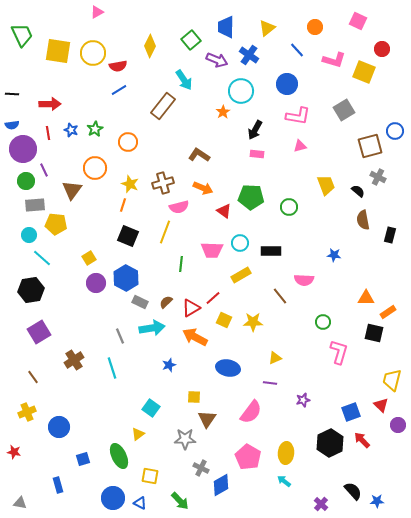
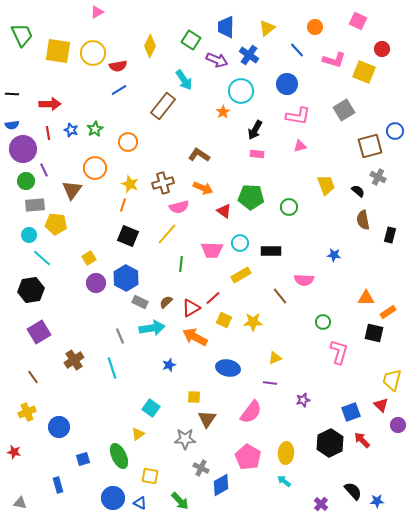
green square at (191, 40): rotated 18 degrees counterclockwise
yellow line at (165, 232): moved 2 px right, 2 px down; rotated 20 degrees clockwise
